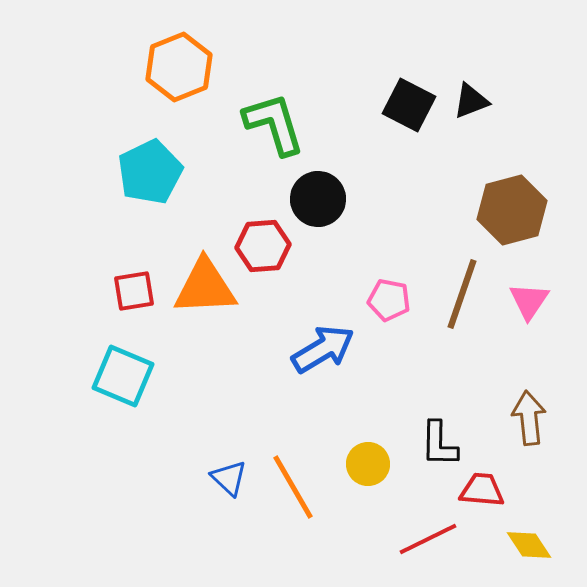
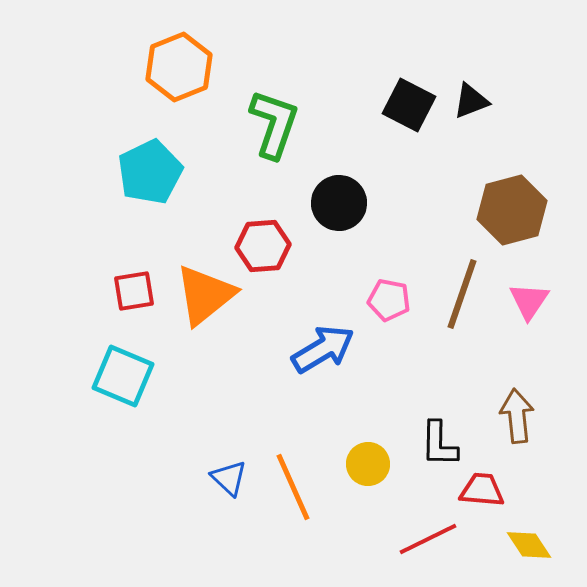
green L-shape: rotated 36 degrees clockwise
black circle: moved 21 px right, 4 px down
orange triangle: moved 8 px down; rotated 36 degrees counterclockwise
brown arrow: moved 12 px left, 2 px up
orange line: rotated 6 degrees clockwise
